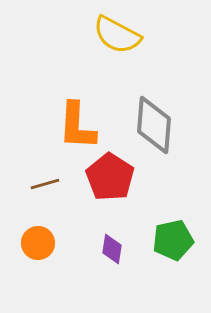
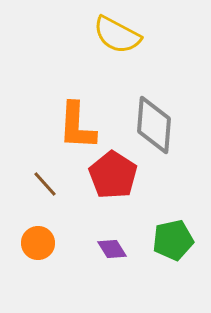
red pentagon: moved 3 px right, 2 px up
brown line: rotated 64 degrees clockwise
purple diamond: rotated 40 degrees counterclockwise
